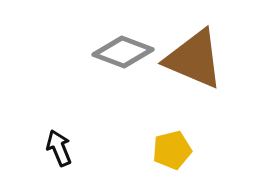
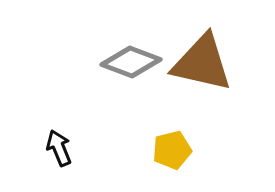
gray diamond: moved 8 px right, 10 px down
brown triangle: moved 8 px right, 4 px down; rotated 10 degrees counterclockwise
